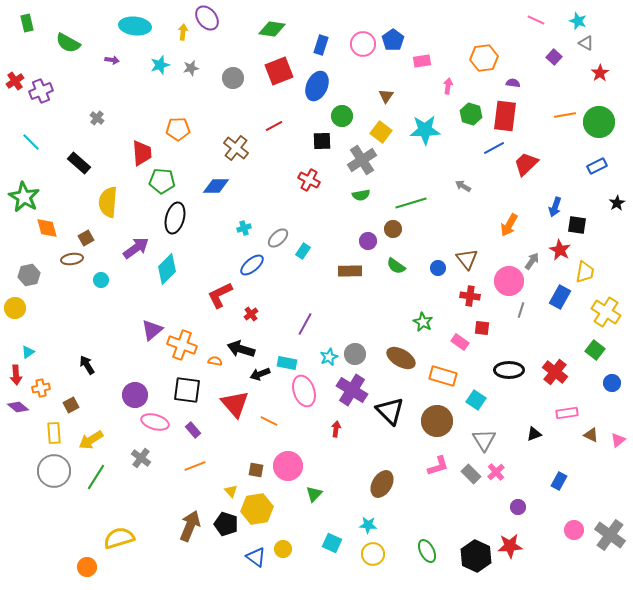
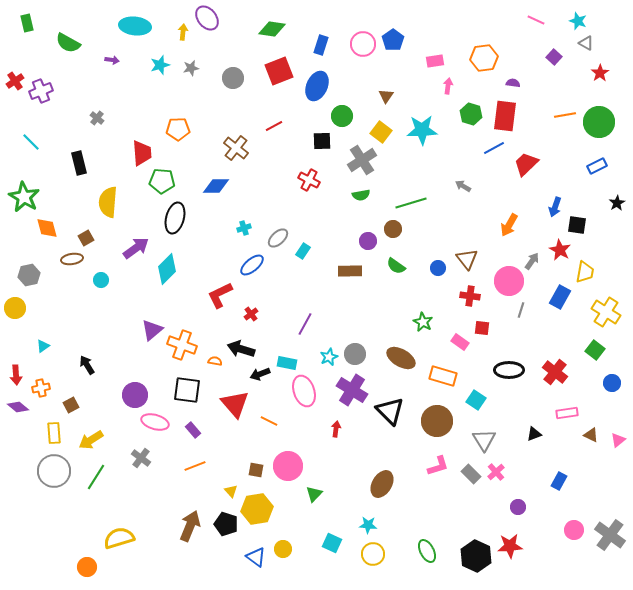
pink rectangle at (422, 61): moved 13 px right
cyan star at (425, 130): moved 3 px left
black rectangle at (79, 163): rotated 35 degrees clockwise
cyan triangle at (28, 352): moved 15 px right, 6 px up
